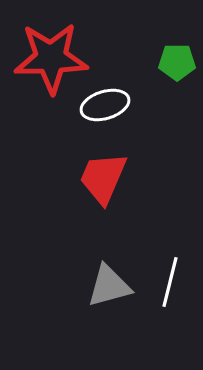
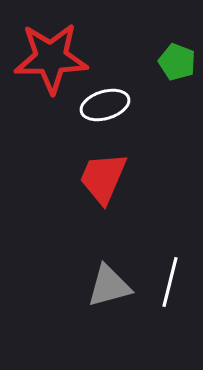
green pentagon: rotated 21 degrees clockwise
